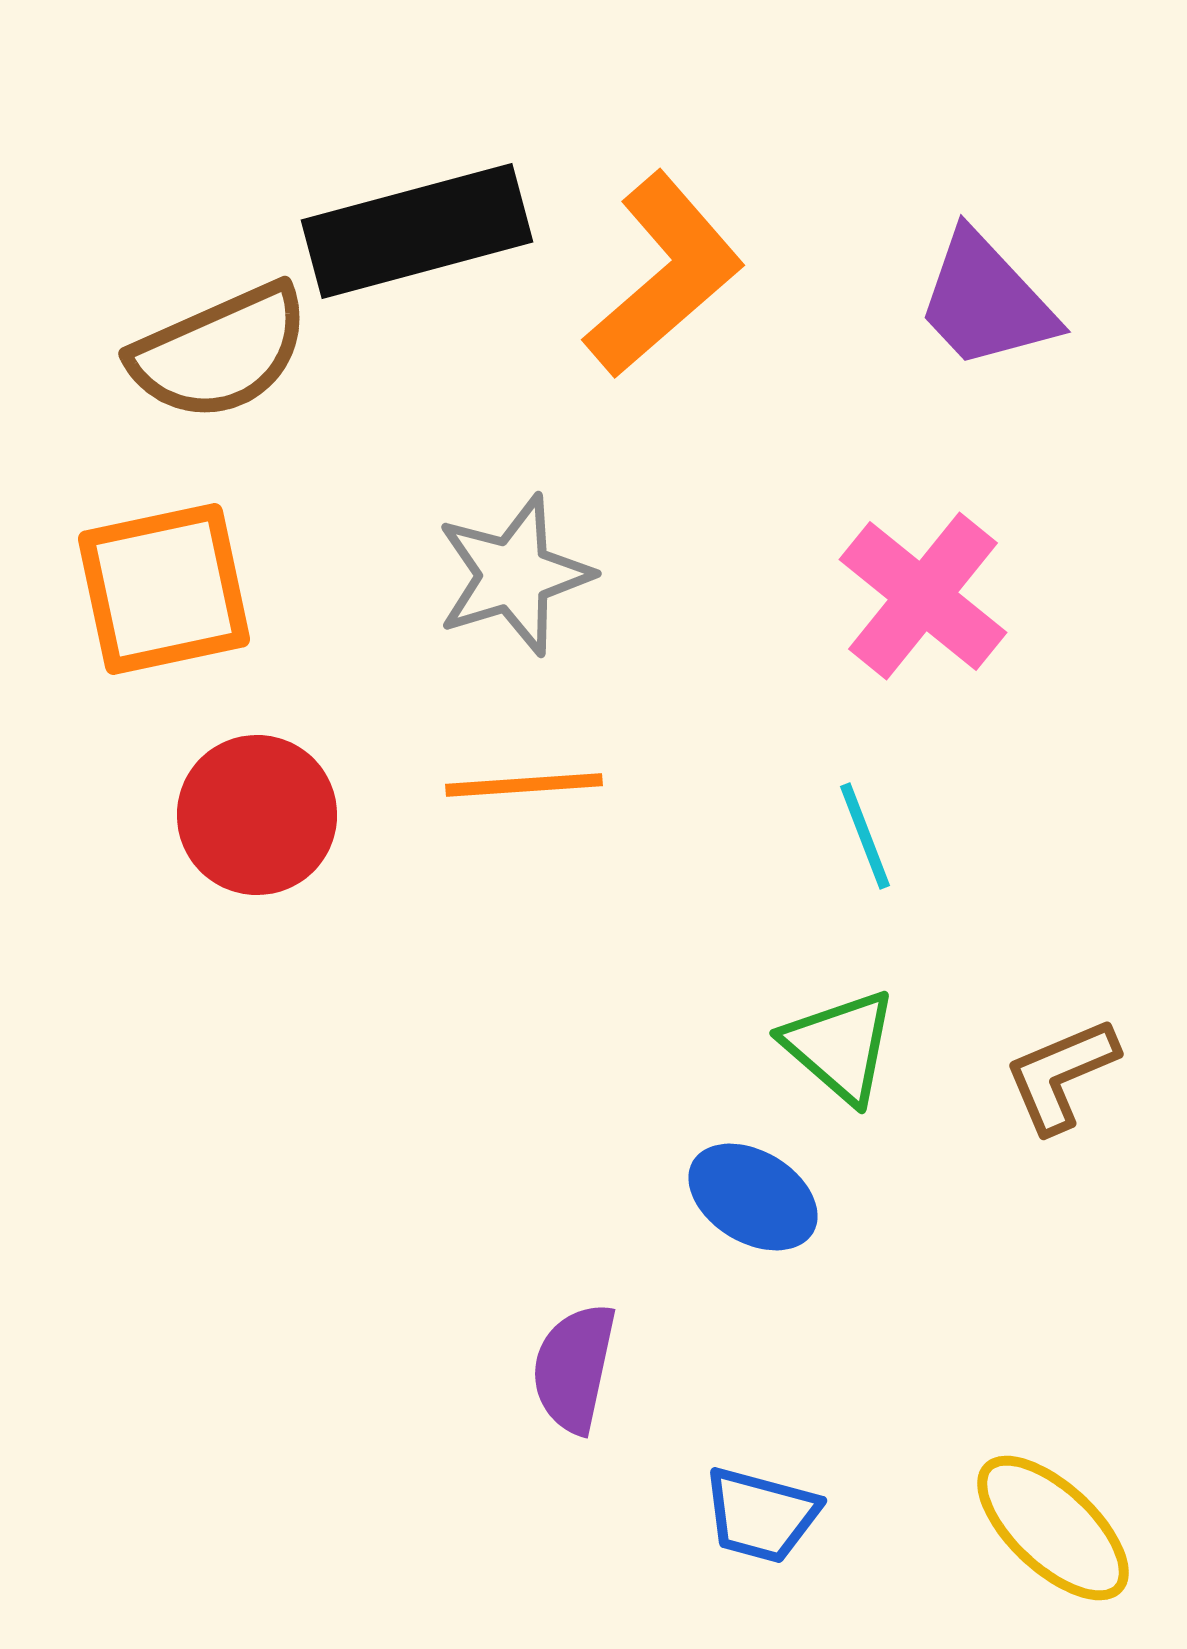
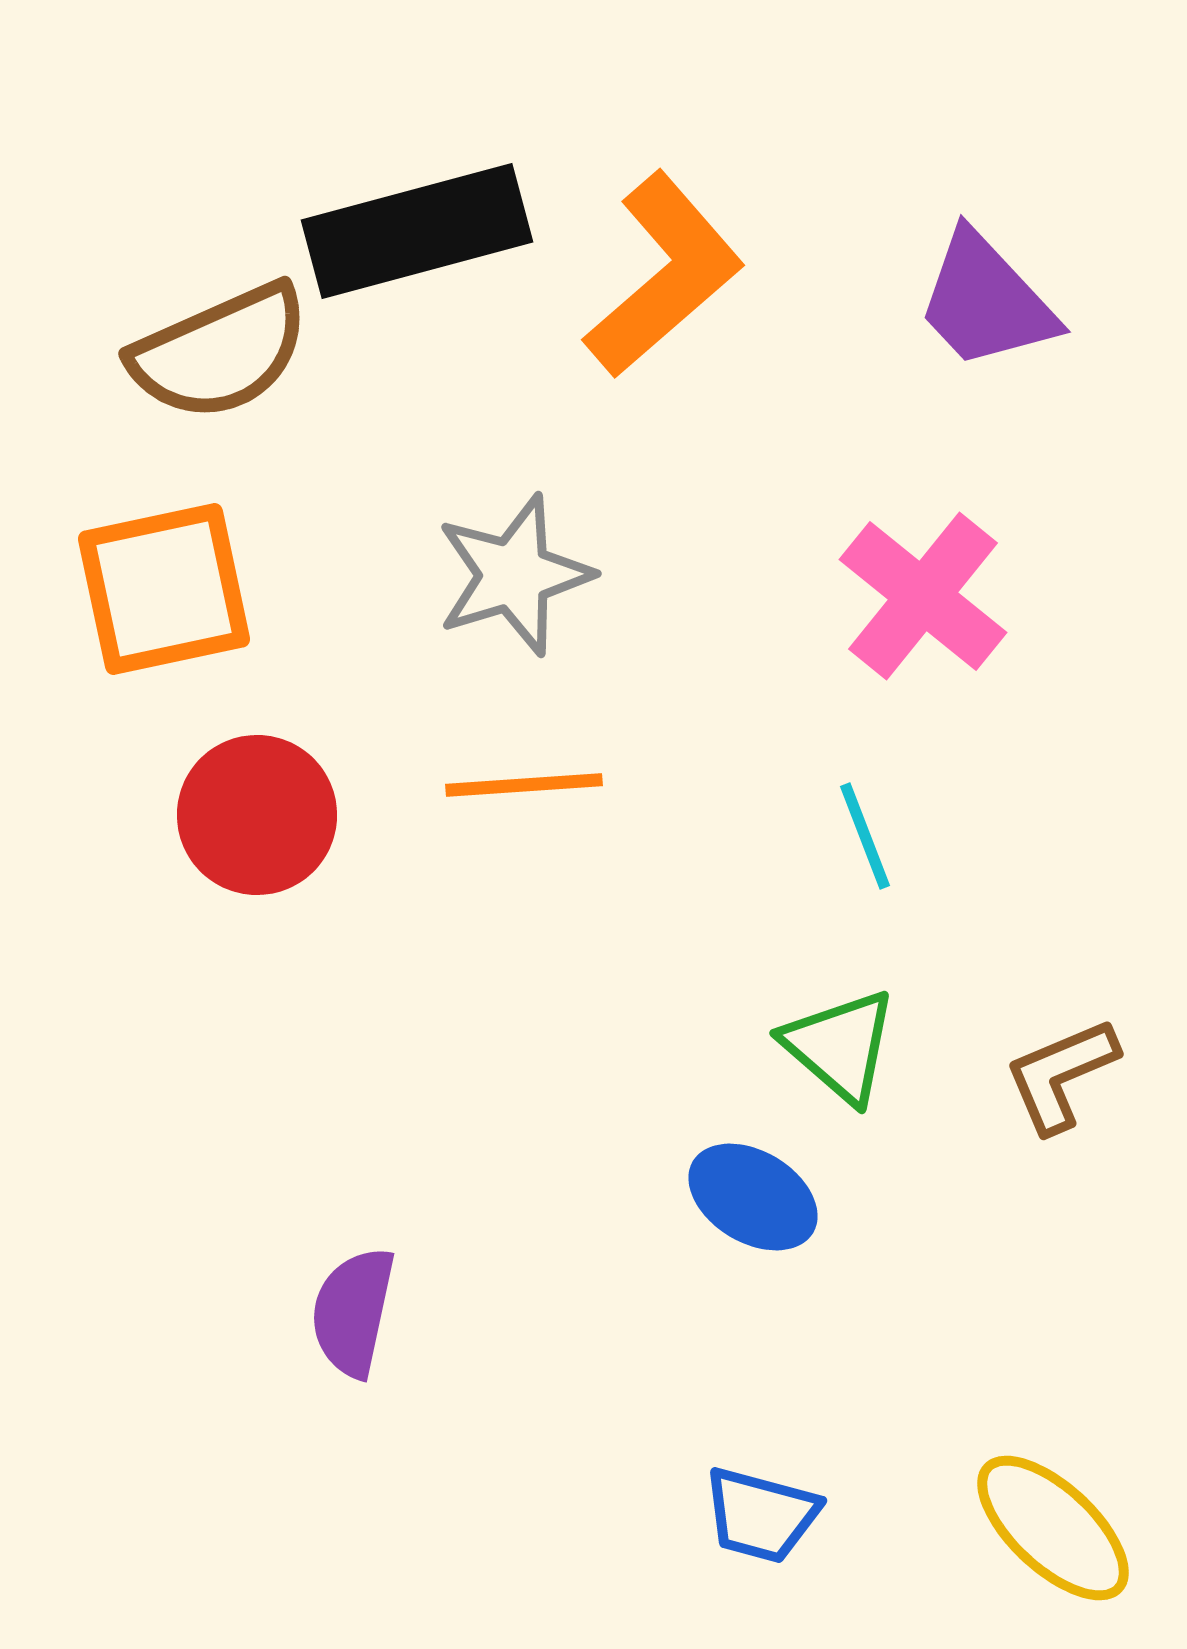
purple semicircle: moved 221 px left, 56 px up
